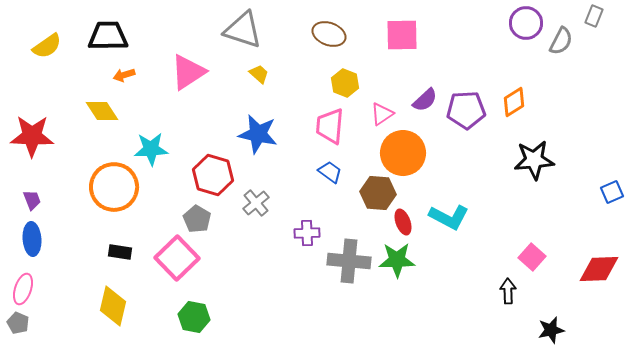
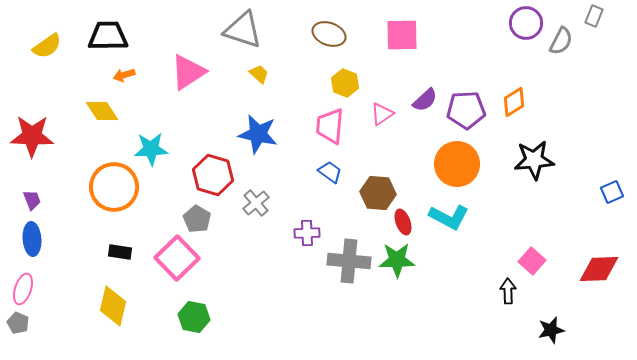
orange circle at (403, 153): moved 54 px right, 11 px down
pink square at (532, 257): moved 4 px down
